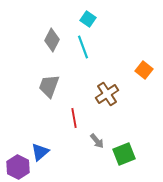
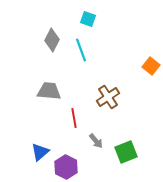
cyan square: rotated 14 degrees counterclockwise
cyan line: moved 2 px left, 3 px down
orange square: moved 7 px right, 4 px up
gray trapezoid: moved 5 px down; rotated 75 degrees clockwise
brown cross: moved 1 px right, 3 px down
gray arrow: moved 1 px left
green square: moved 2 px right, 2 px up
purple hexagon: moved 48 px right
